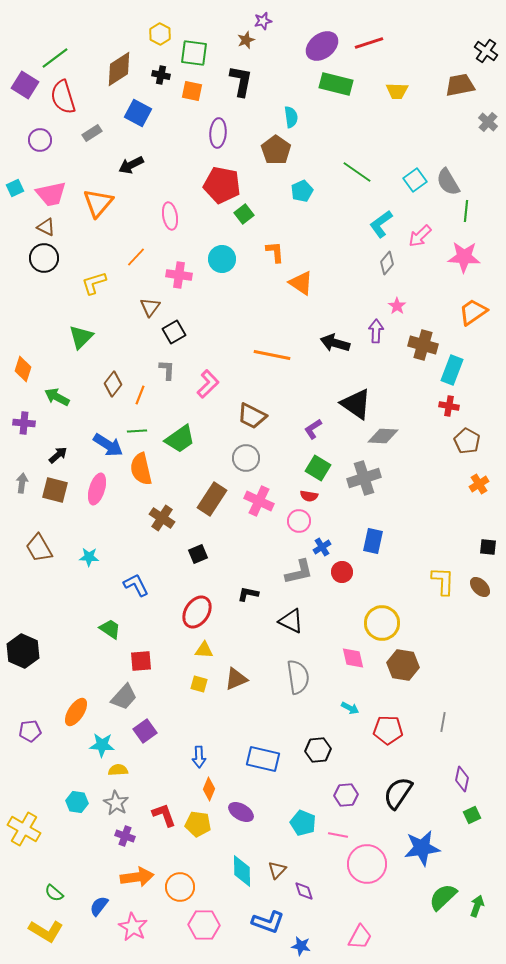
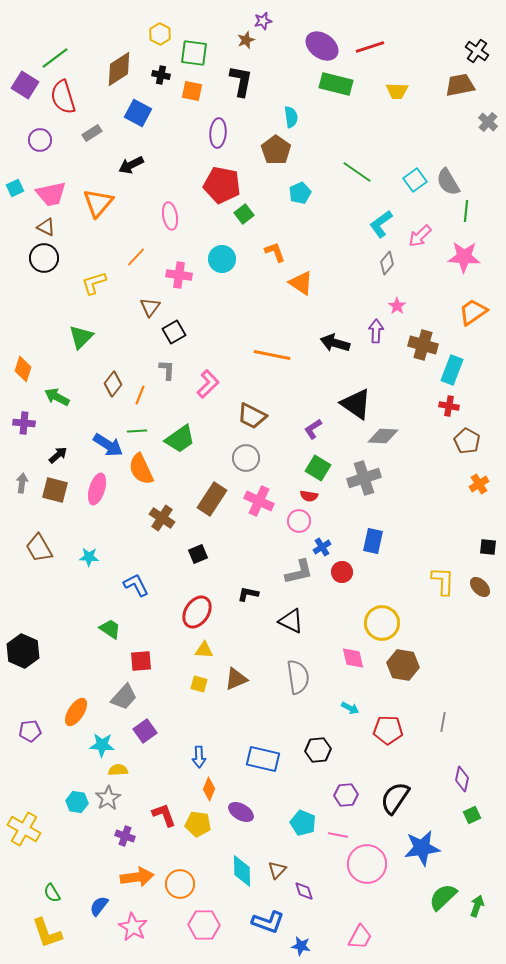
red line at (369, 43): moved 1 px right, 4 px down
purple ellipse at (322, 46): rotated 72 degrees clockwise
black cross at (486, 51): moved 9 px left
cyan pentagon at (302, 191): moved 2 px left, 2 px down
orange L-shape at (275, 252): rotated 15 degrees counterclockwise
orange semicircle at (141, 469): rotated 12 degrees counterclockwise
black semicircle at (398, 793): moved 3 px left, 5 px down
gray star at (116, 803): moved 8 px left, 5 px up; rotated 10 degrees clockwise
orange circle at (180, 887): moved 3 px up
green semicircle at (54, 893): moved 2 px left; rotated 18 degrees clockwise
yellow L-shape at (46, 931): moved 1 px right, 2 px down; rotated 40 degrees clockwise
